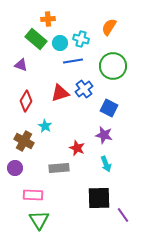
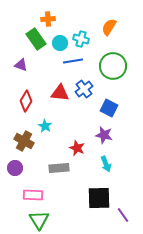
green rectangle: rotated 15 degrees clockwise
red triangle: rotated 24 degrees clockwise
